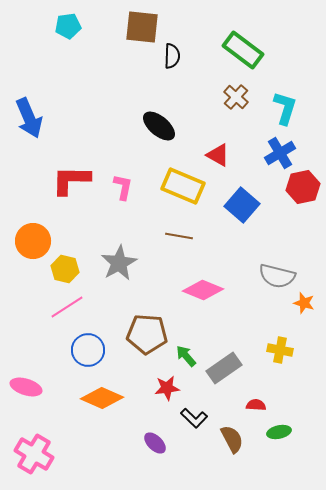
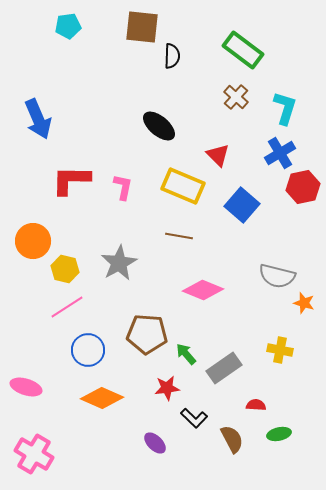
blue arrow: moved 9 px right, 1 px down
red triangle: rotated 15 degrees clockwise
green arrow: moved 2 px up
green ellipse: moved 2 px down
